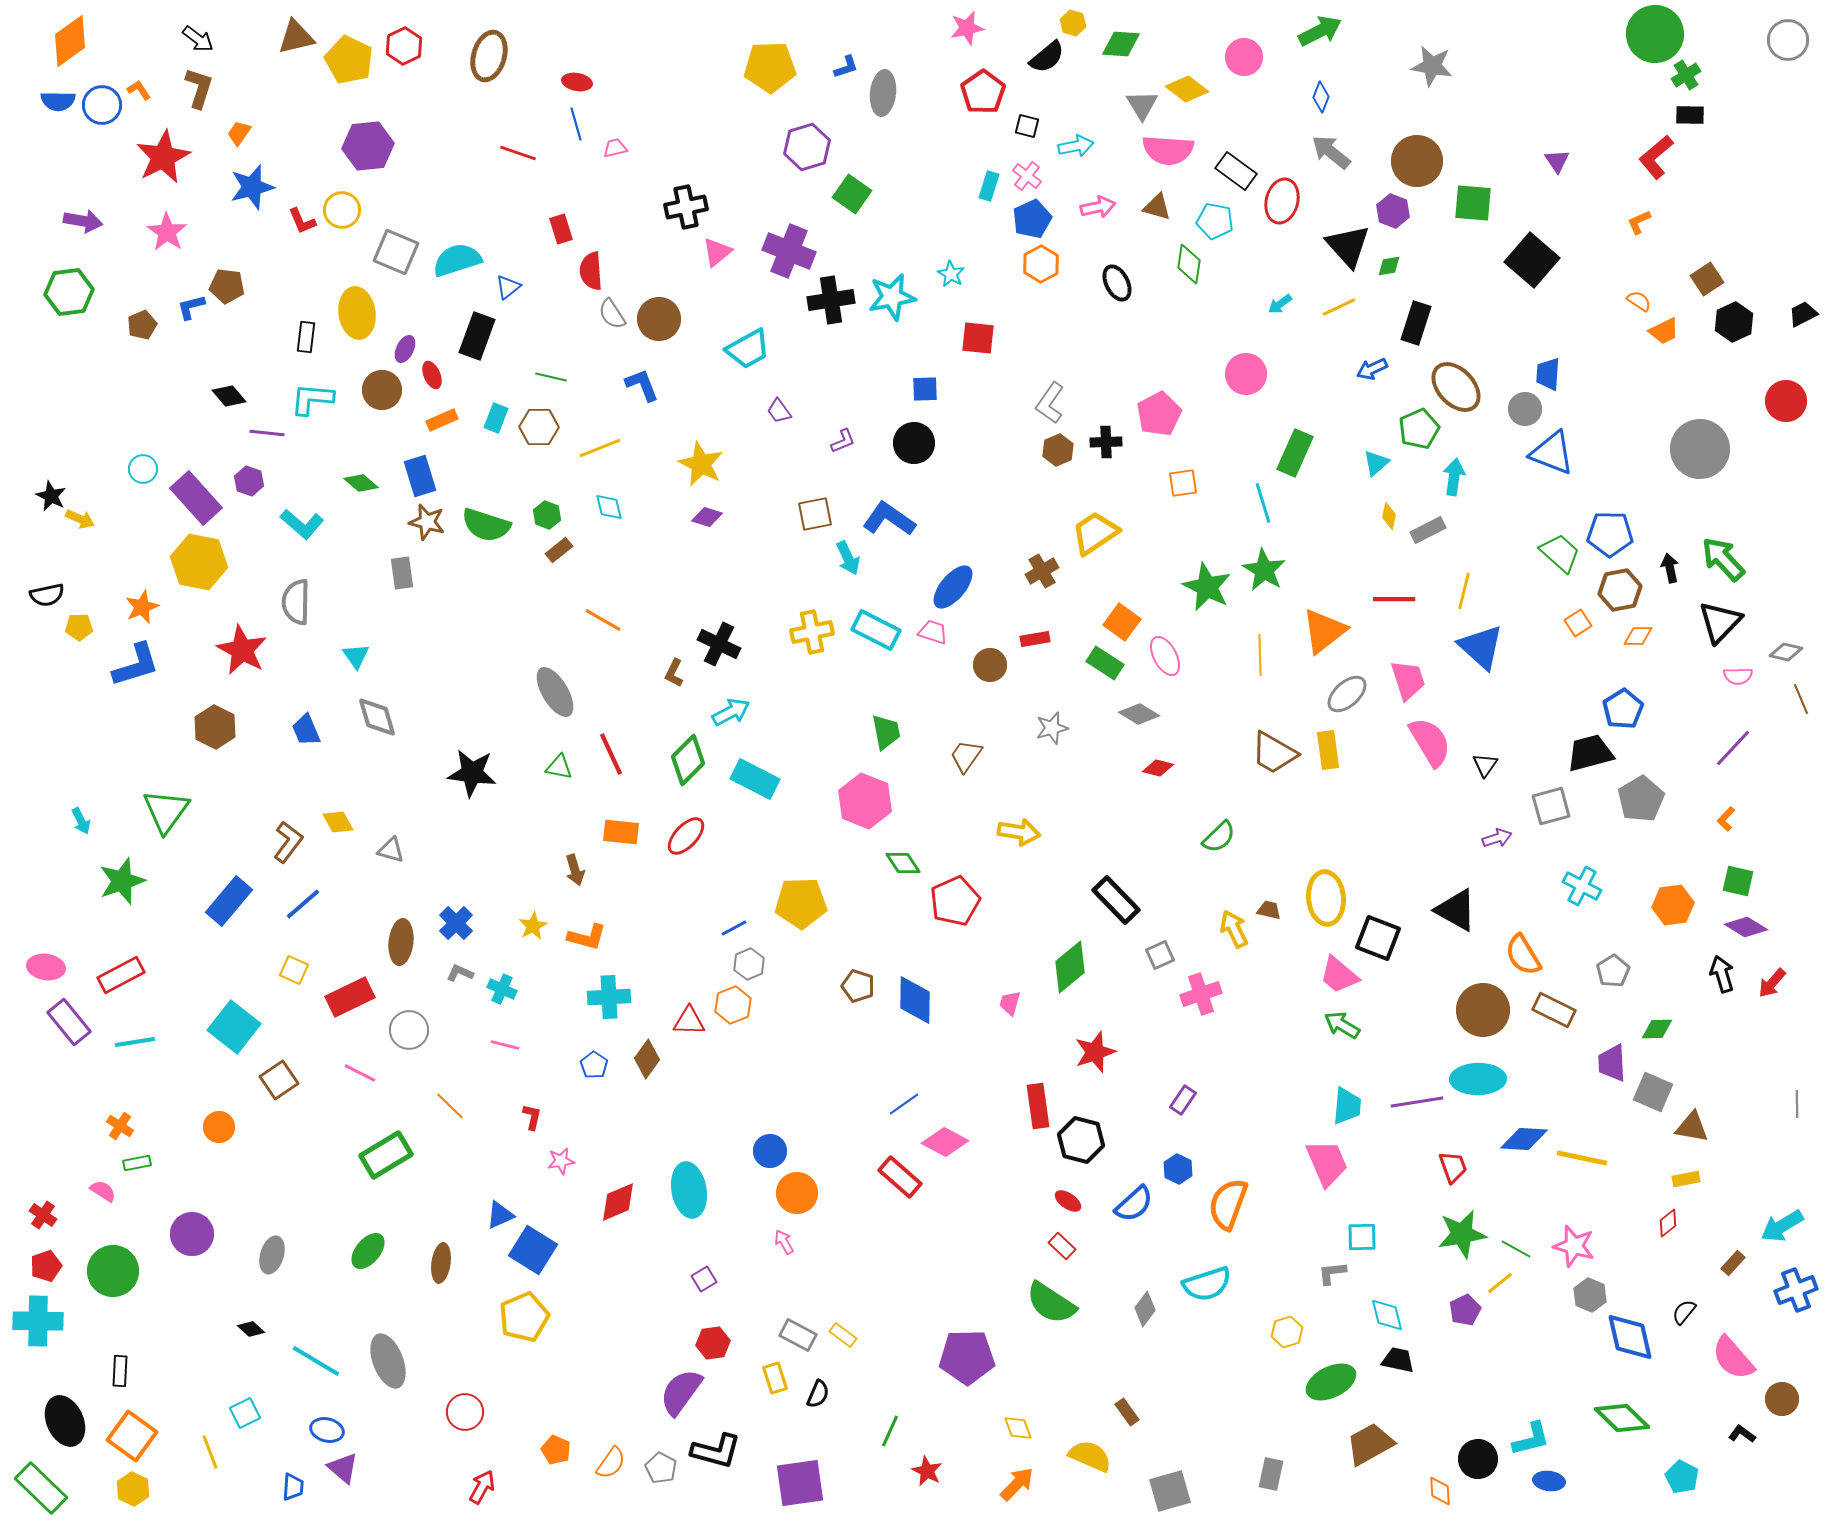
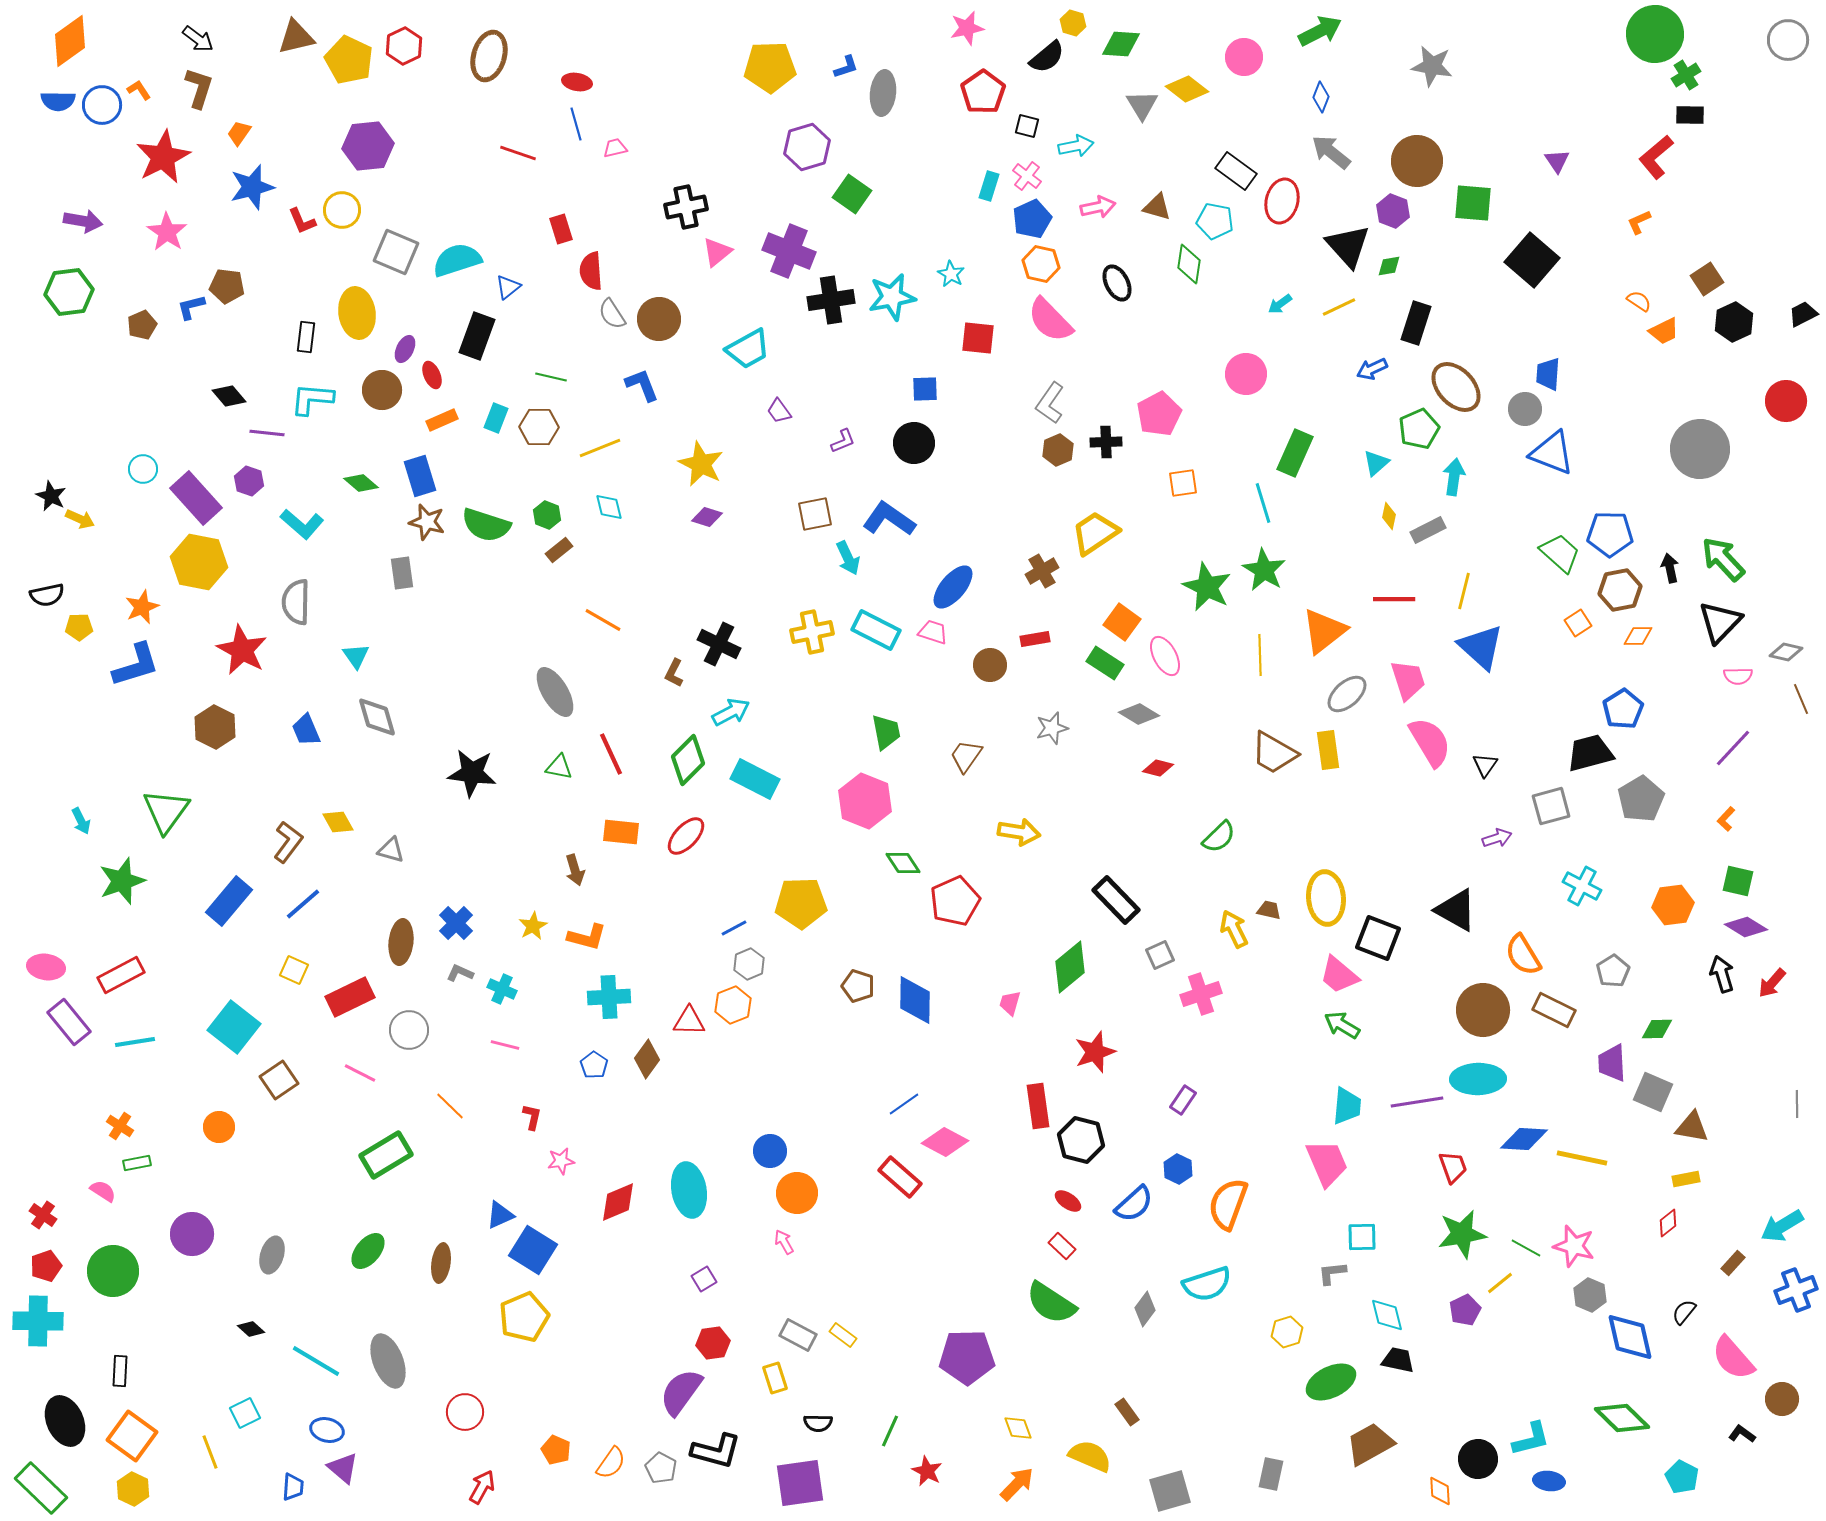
pink semicircle at (1168, 150): moved 118 px left, 170 px down; rotated 42 degrees clockwise
orange hexagon at (1041, 264): rotated 18 degrees counterclockwise
green line at (1516, 1249): moved 10 px right, 1 px up
black semicircle at (818, 1394): moved 29 px down; rotated 68 degrees clockwise
